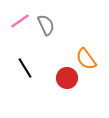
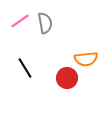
gray semicircle: moved 1 px left, 2 px up; rotated 15 degrees clockwise
orange semicircle: rotated 60 degrees counterclockwise
